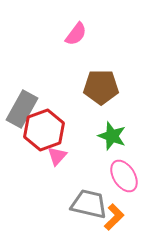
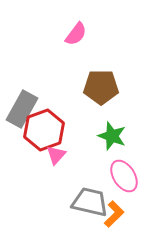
pink triangle: moved 1 px left, 1 px up
gray trapezoid: moved 1 px right, 2 px up
orange L-shape: moved 3 px up
